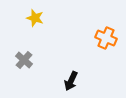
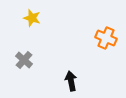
yellow star: moved 3 px left
black arrow: rotated 144 degrees clockwise
